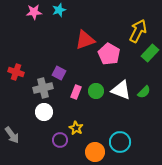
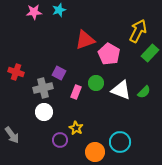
green circle: moved 8 px up
